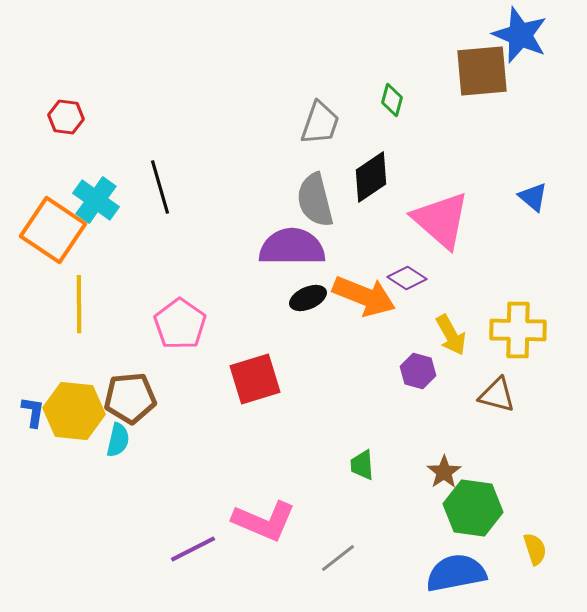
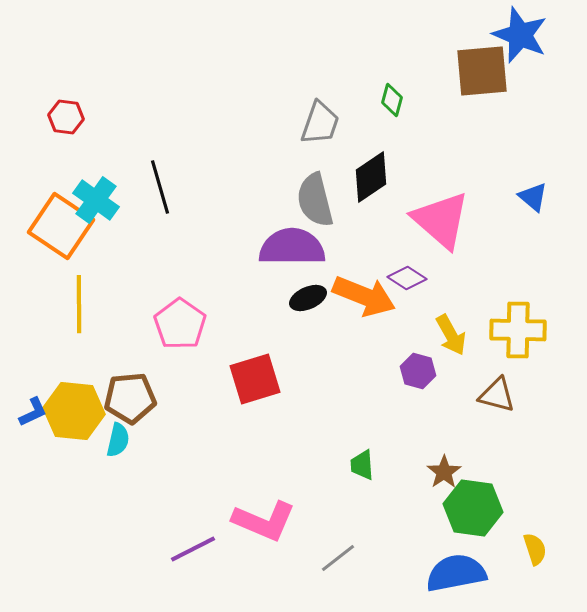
orange square: moved 8 px right, 4 px up
blue L-shape: rotated 56 degrees clockwise
